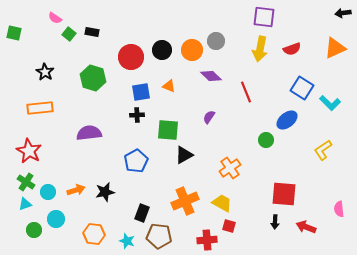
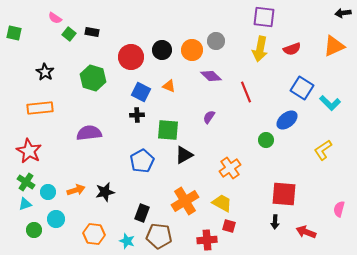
orange triangle at (335, 48): moved 1 px left, 2 px up
blue square at (141, 92): rotated 36 degrees clockwise
blue pentagon at (136, 161): moved 6 px right
orange cross at (185, 201): rotated 8 degrees counterclockwise
pink semicircle at (339, 209): rotated 21 degrees clockwise
red arrow at (306, 227): moved 5 px down
